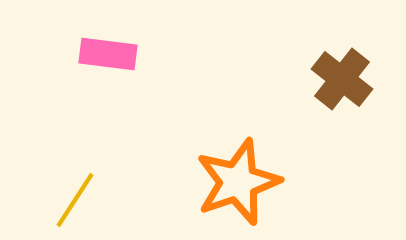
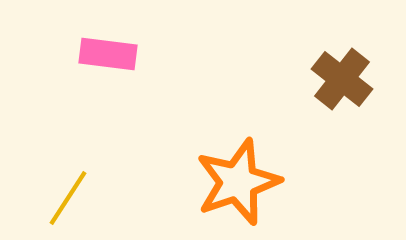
yellow line: moved 7 px left, 2 px up
